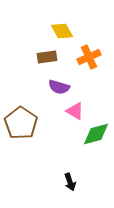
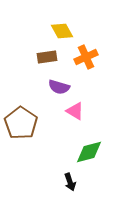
orange cross: moved 3 px left
green diamond: moved 7 px left, 18 px down
